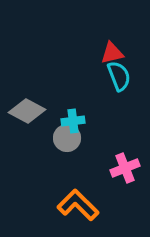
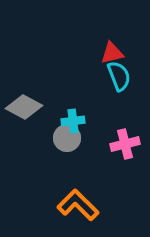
gray diamond: moved 3 px left, 4 px up
pink cross: moved 24 px up; rotated 8 degrees clockwise
